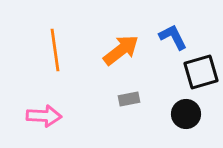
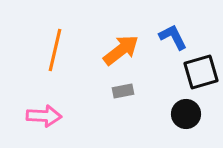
orange line: rotated 21 degrees clockwise
gray rectangle: moved 6 px left, 8 px up
